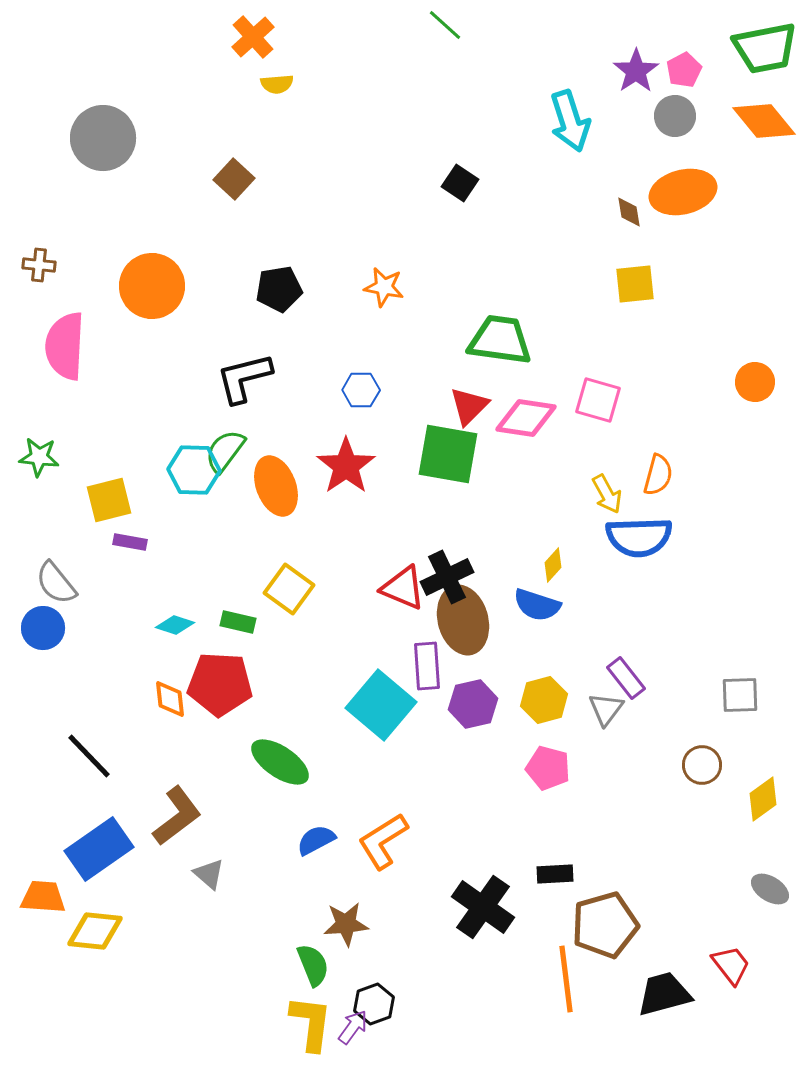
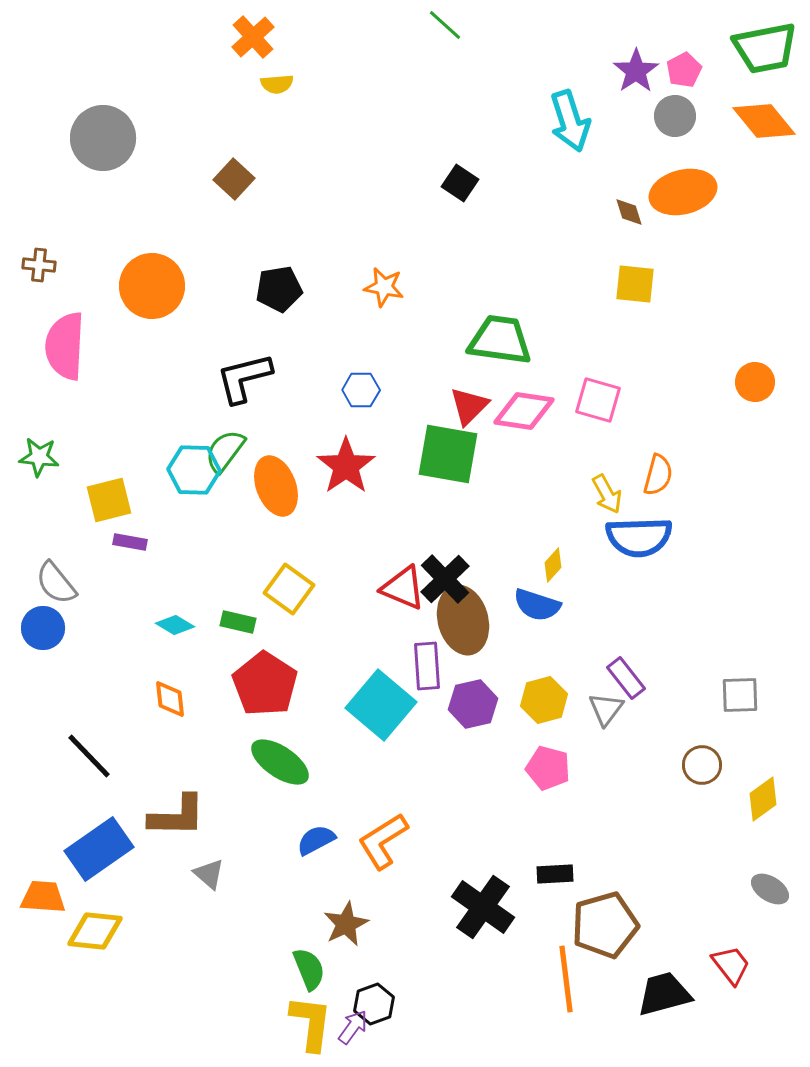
brown diamond at (629, 212): rotated 8 degrees counterclockwise
yellow square at (635, 284): rotated 12 degrees clockwise
pink diamond at (526, 418): moved 2 px left, 7 px up
black cross at (447, 577): moved 2 px left, 2 px down; rotated 18 degrees counterclockwise
cyan diamond at (175, 625): rotated 12 degrees clockwise
red pentagon at (220, 684): moved 45 px right; rotated 30 degrees clockwise
brown L-shape at (177, 816): rotated 38 degrees clockwise
brown star at (346, 924): rotated 21 degrees counterclockwise
green semicircle at (313, 965): moved 4 px left, 4 px down
